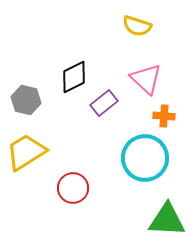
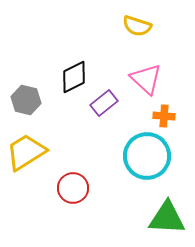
cyan circle: moved 2 px right, 2 px up
green triangle: moved 2 px up
